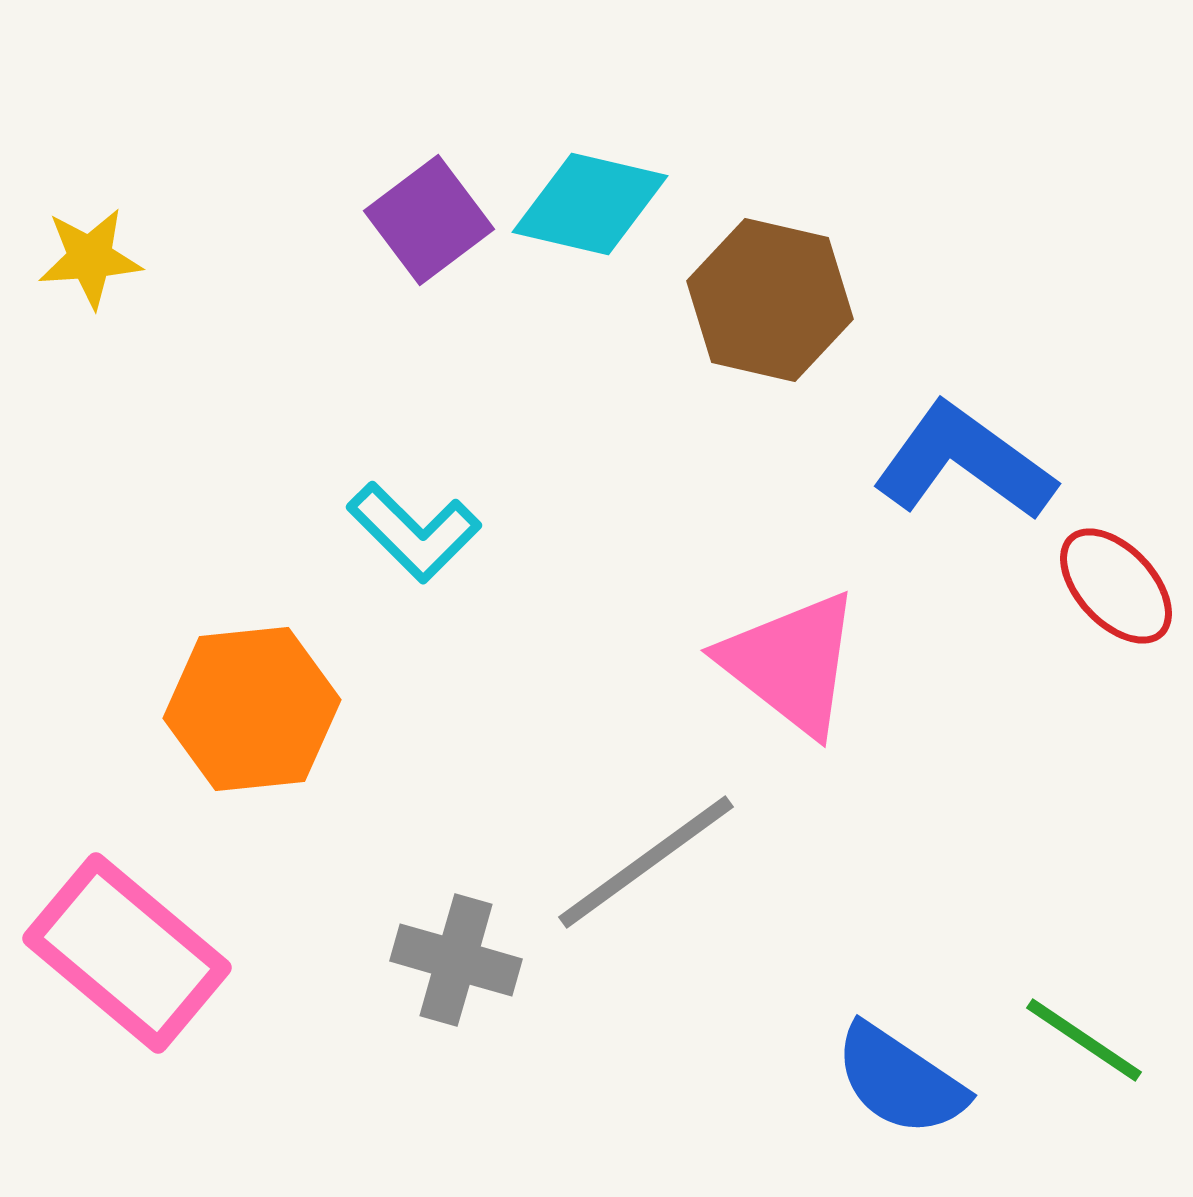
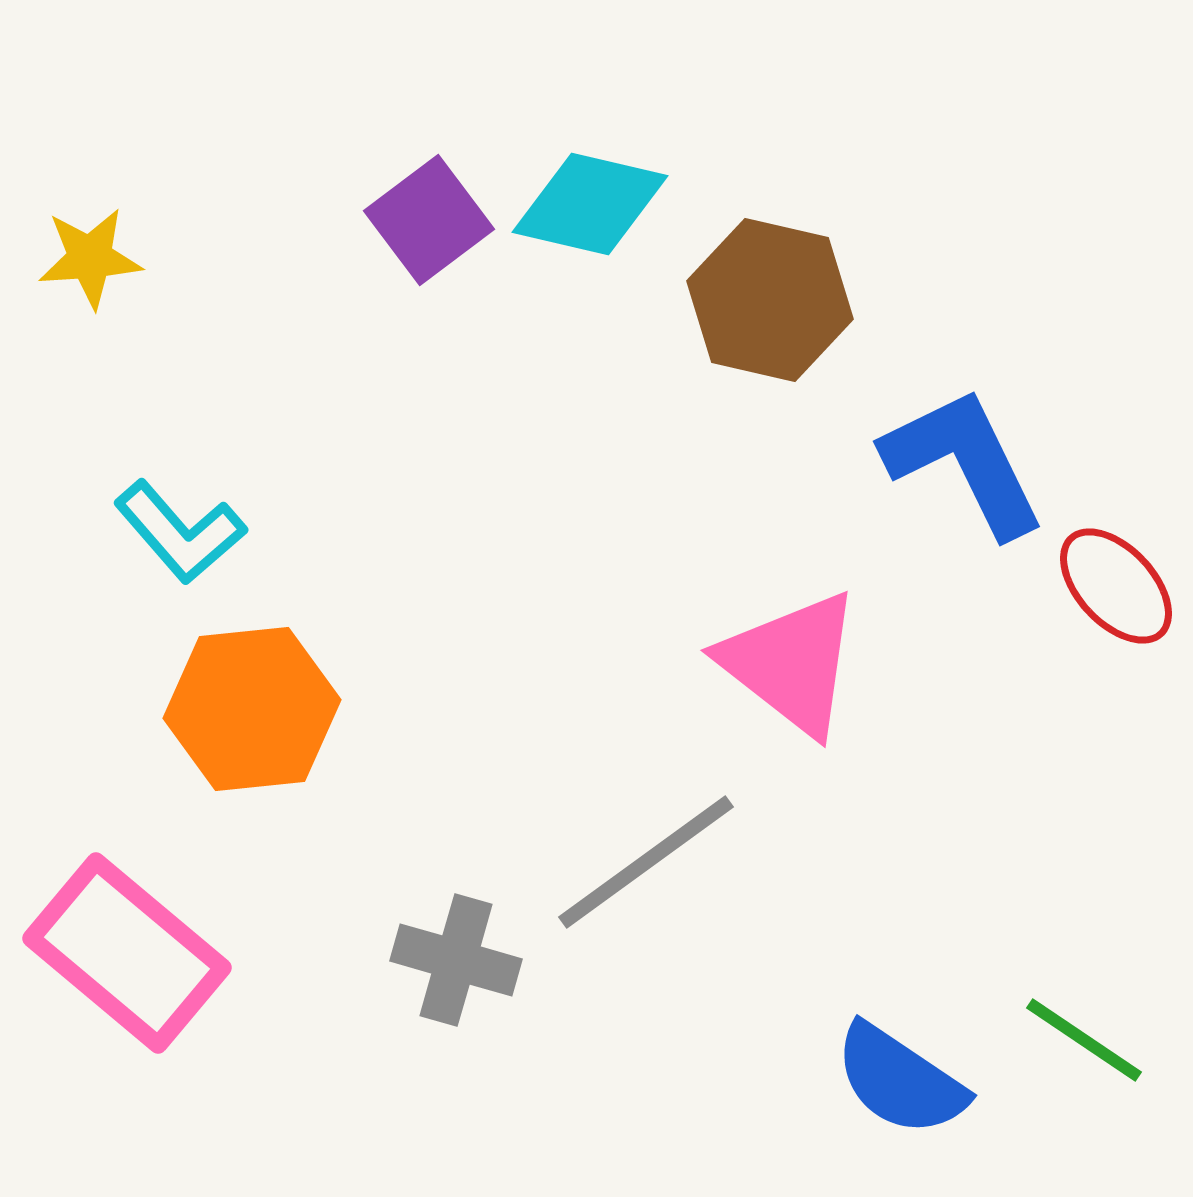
blue L-shape: rotated 28 degrees clockwise
cyan L-shape: moved 234 px left; rotated 4 degrees clockwise
